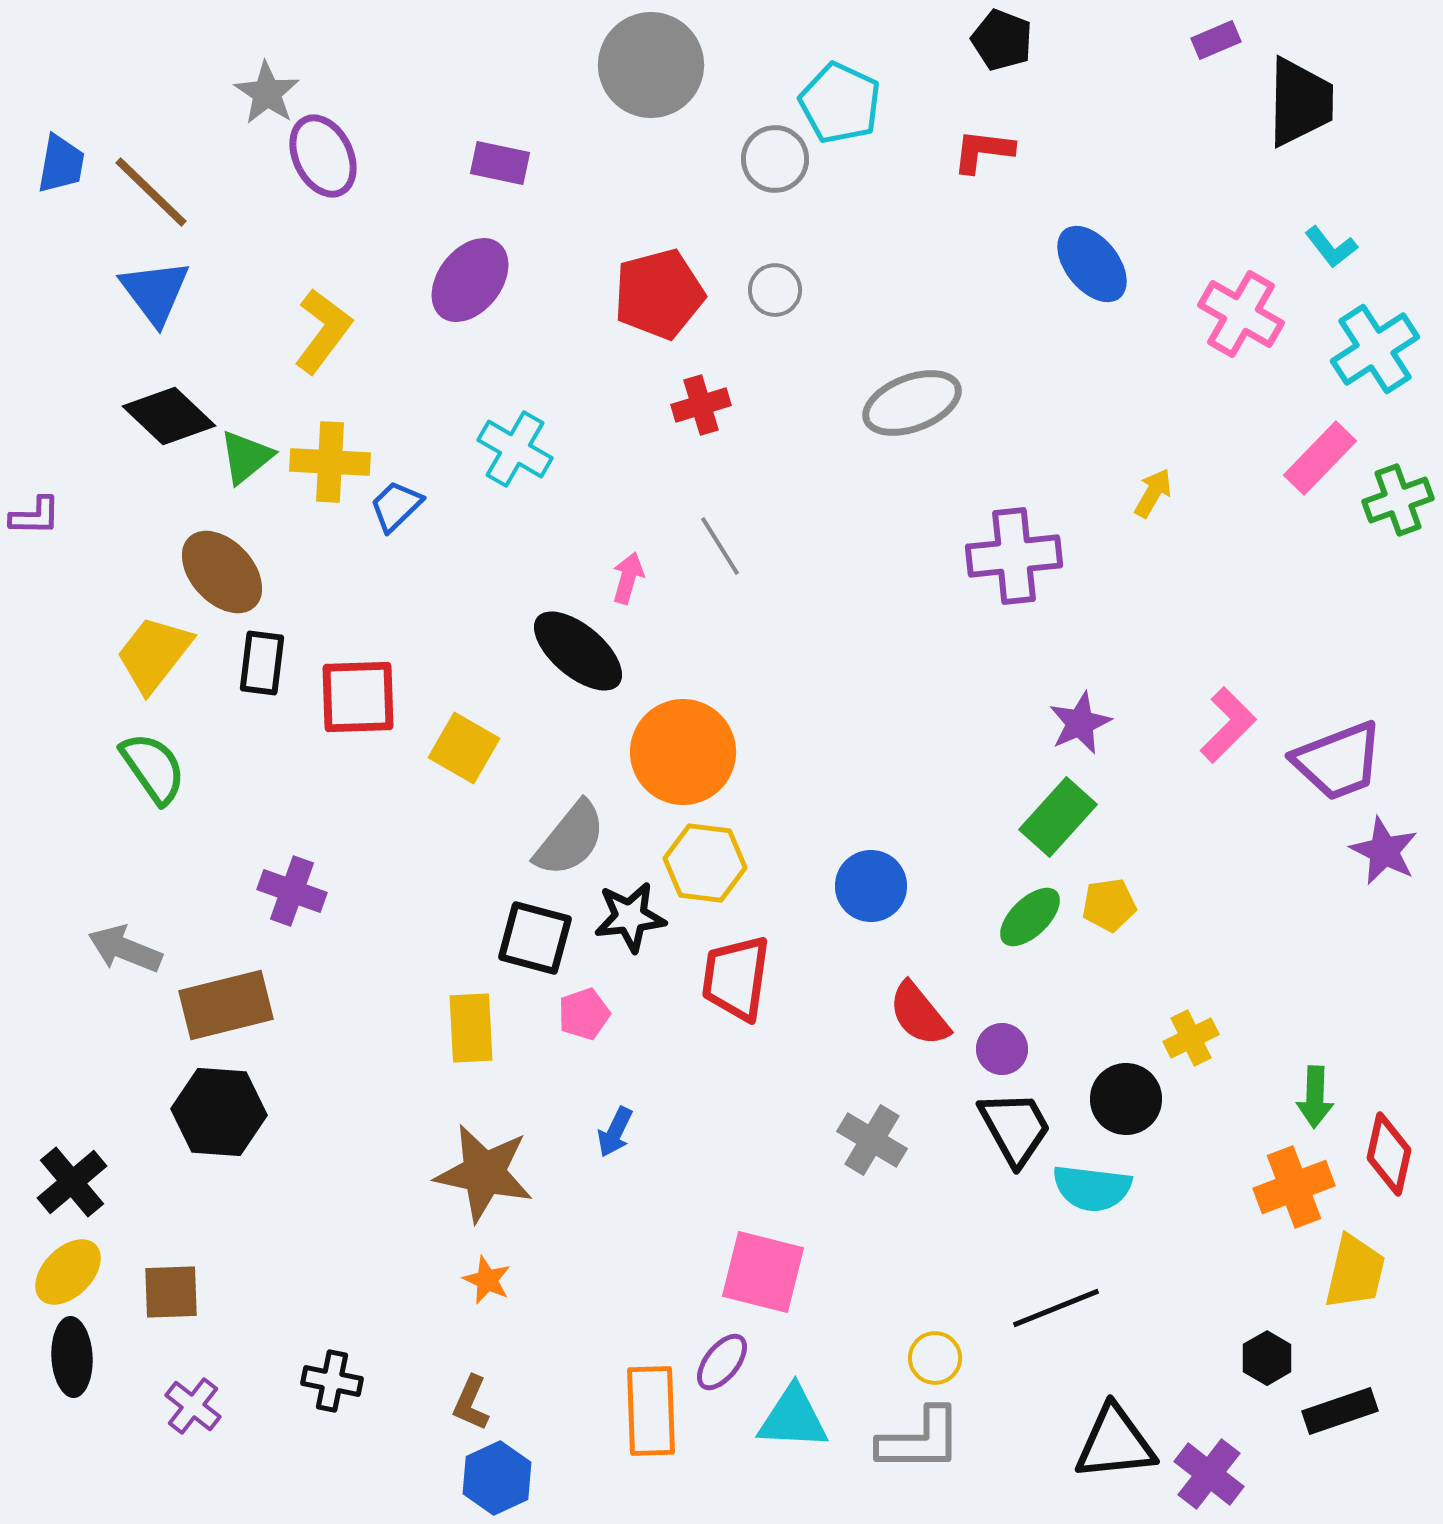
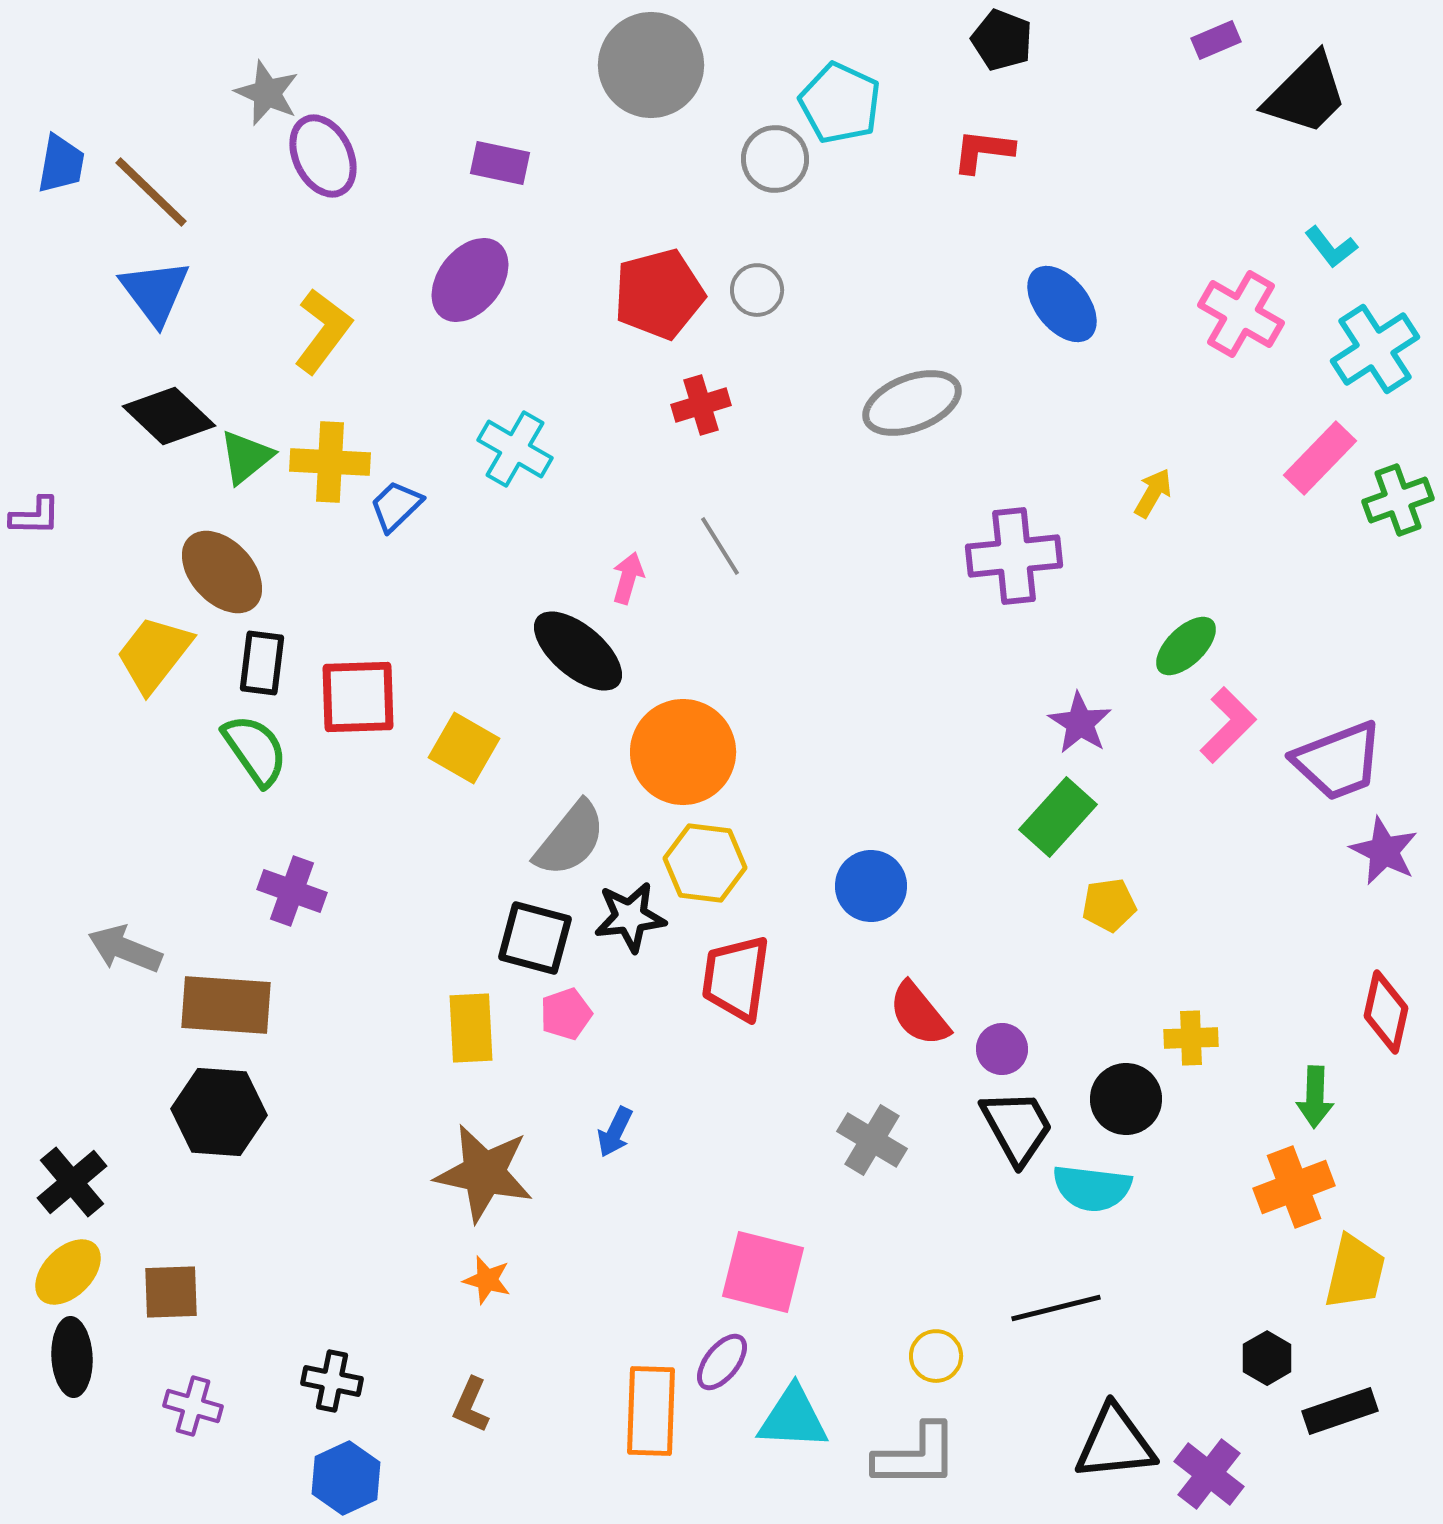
gray star at (267, 93): rotated 10 degrees counterclockwise
black trapezoid at (1300, 102): moved 6 px right, 8 px up; rotated 44 degrees clockwise
blue ellipse at (1092, 264): moved 30 px left, 40 px down
gray circle at (775, 290): moved 18 px left
purple star at (1080, 723): rotated 16 degrees counterclockwise
green semicircle at (153, 768): moved 102 px right, 18 px up
green ellipse at (1030, 917): moved 156 px right, 271 px up
brown rectangle at (226, 1005): rotated 18 degrees clockwise
pink pentagon at (584, 1014): moved 18 px left
yellow cross at (1191, 1038): rotated 24 degrees clockwise
black trapezoid at (1015, 1128): moved 2 px right, 1 px up
red diamond at (1389, 1154): moved 3 px left, 142 px up
orange star at (487, 1280): rotated 9 degrees counterclockwise
black line at (1056, 1308): rotated 8 degrees clockwise
yellow circle at (935, 1358): moved 1 px right, 2 px up
brown L-shape at (471, 1403): moved 2 px down
purple cross at (193, 1406): rotated 22 degrees counterclockwise
orange rectangle at (651, 1411): rotated 4 degrees clockwise
gray L-shape at (920, 1440): moved 4 px left, 16 px down
blue hexagon at (497, 1478): moved 151 px left
